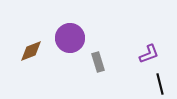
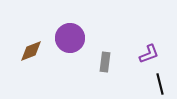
gray rectangle: moved 7 px right; rotated 24 degrees clockwise
